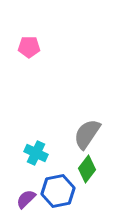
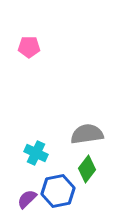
gray semicircle: rotated 48 degrees clockwise
purple semicircle: moved 1 px right
